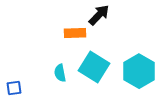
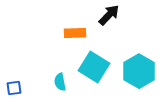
black arrow: moved 10 px right
cyan semicircle: moved 9 px down
